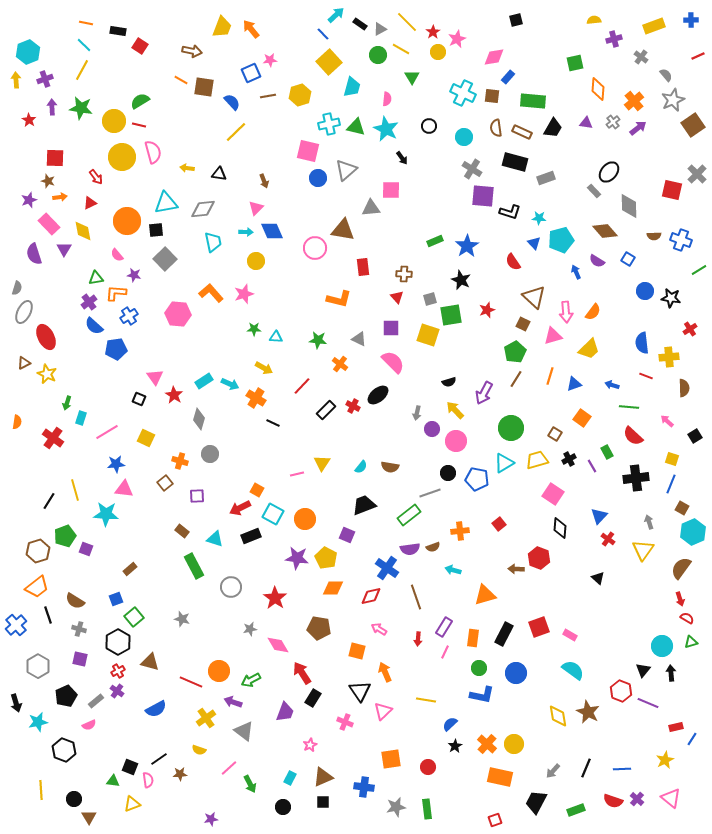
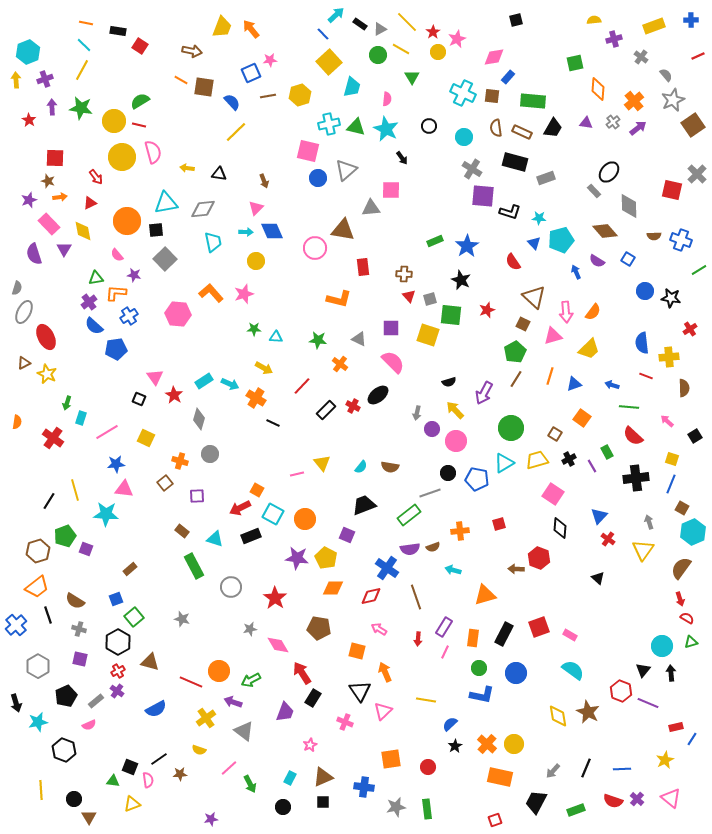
red triangle at (397, 297): moved 12 px right, 1 px up
green square at (451, 315): rotated 15 degrees clockwise
yellow triangle at (322, 463): rotated 12 degrees counterclockwise
red square at (499, 524): rotated 24 degrees clockwise
